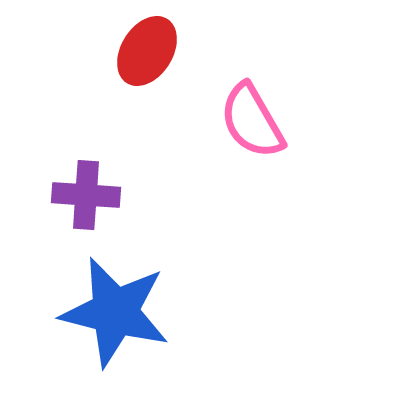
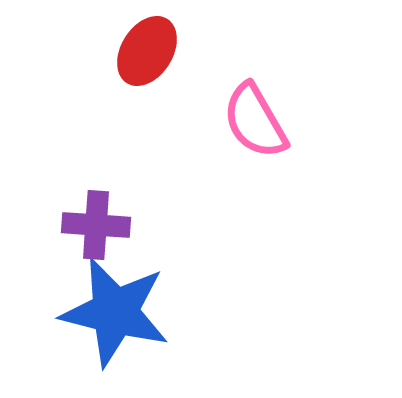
pink semicircle: moved 3 px right
purple cross: moved 10 px right, 30 px down
